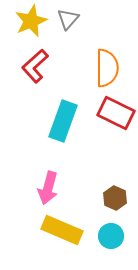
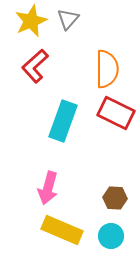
orange semicircle: moved 1 px down
brown hexagon: rotated 20 degrees counterclockwise
